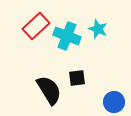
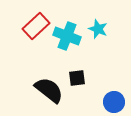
black semicircle: rotated 20 degrees counterclockwise
